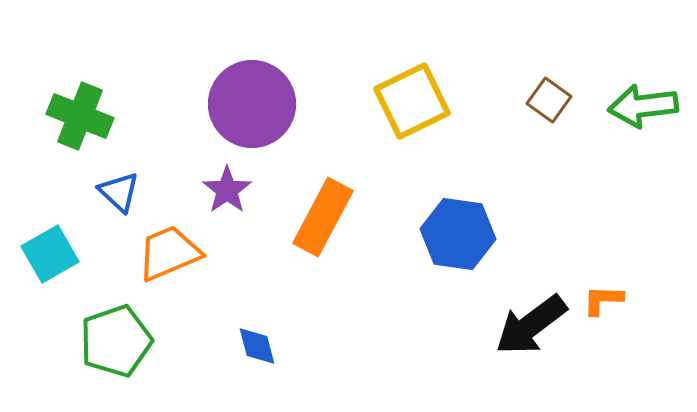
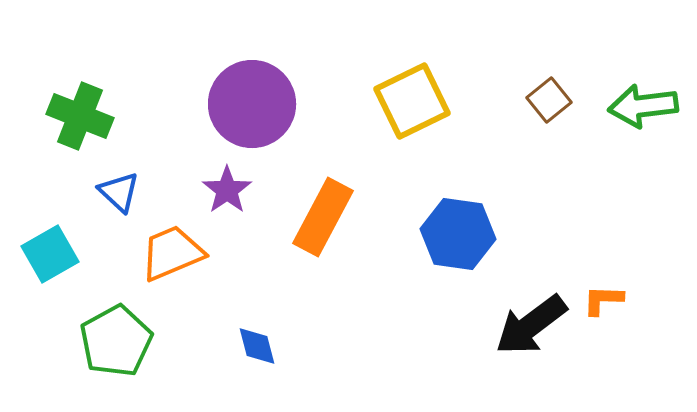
brown square: rotated 15 degrees clockwise
orange trapezoid: moved 3 px right
green pentagon: rotated 10 degrees counterclockwise
